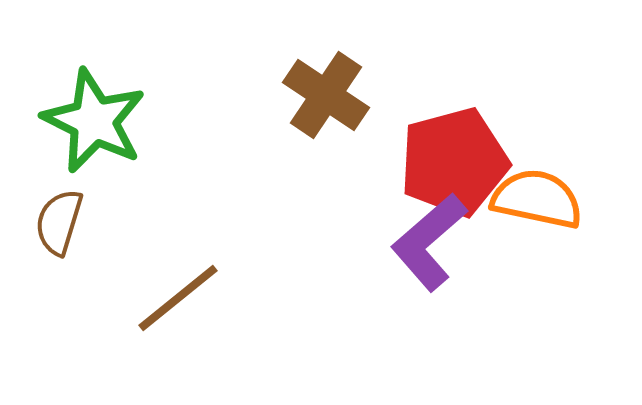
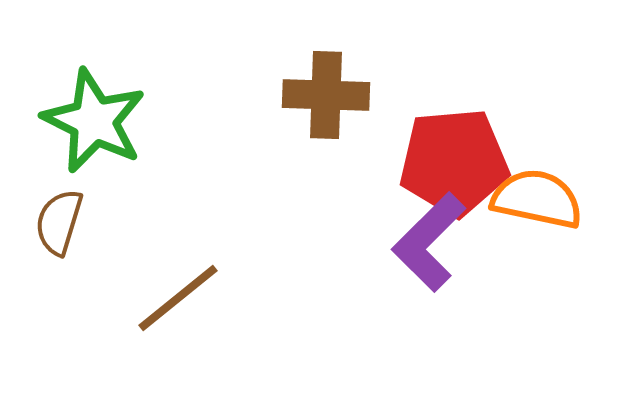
brown cross: rotated 32 degrees counterclockwise
red pentagon: rotated 10 degrees clockwise
purple L-shape: rotated 4 degrees counterclockwise
